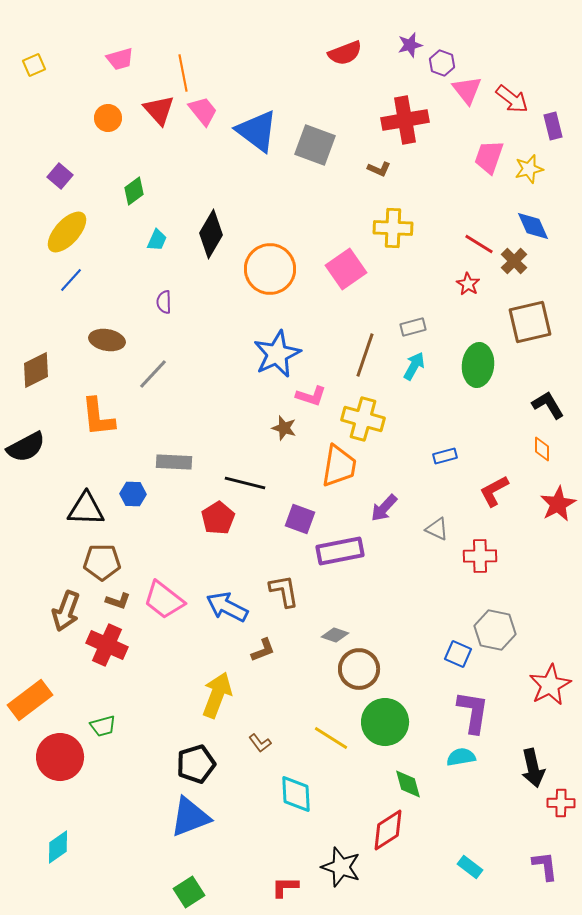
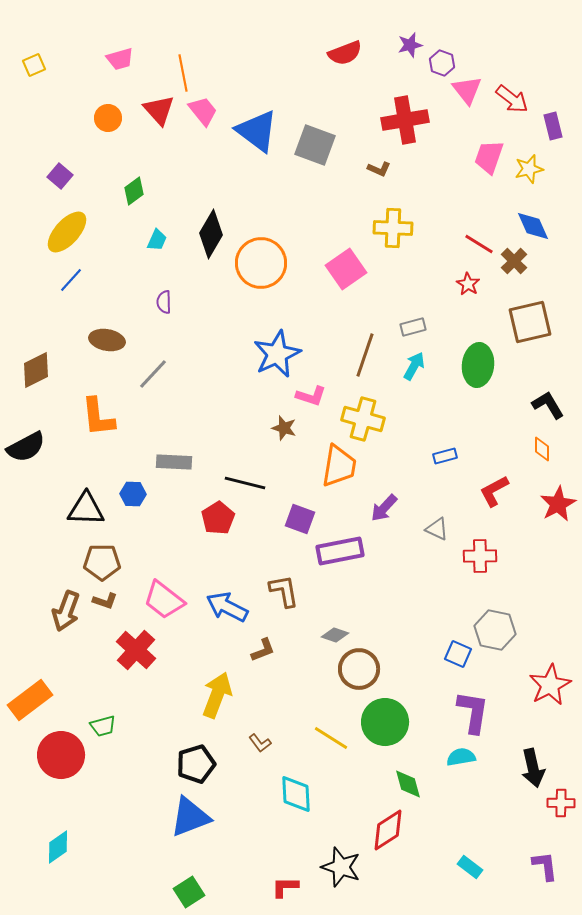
orange circle at (270, 269): moved 9 px left, 6 px up
brown L-shape at (118, 601): moved 13 px left
red cross at (107, 645): moved 29 px right, 5 px down; rotated 18 degrees clockwise
red circle at (60, 757): moved 1 px right, 2 px up
